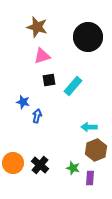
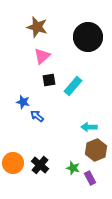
pink triangle: rotated 24 degrees counterclockwise
blue arrow: rotated 64 degrees counterclockwise
purple rectangle: rotated 32 degrees counterclockwise
